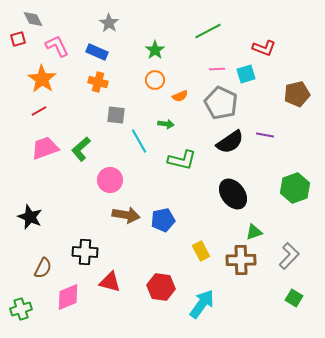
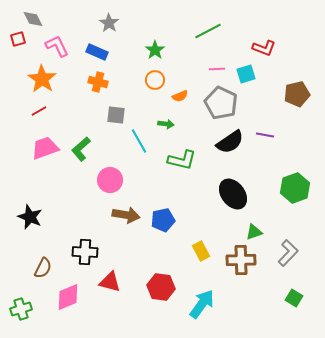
gray L-shape at (289, 256): moved 1 px left, 3 px up
